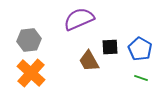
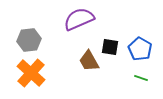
black square: rotated 12 degrees clockwise
